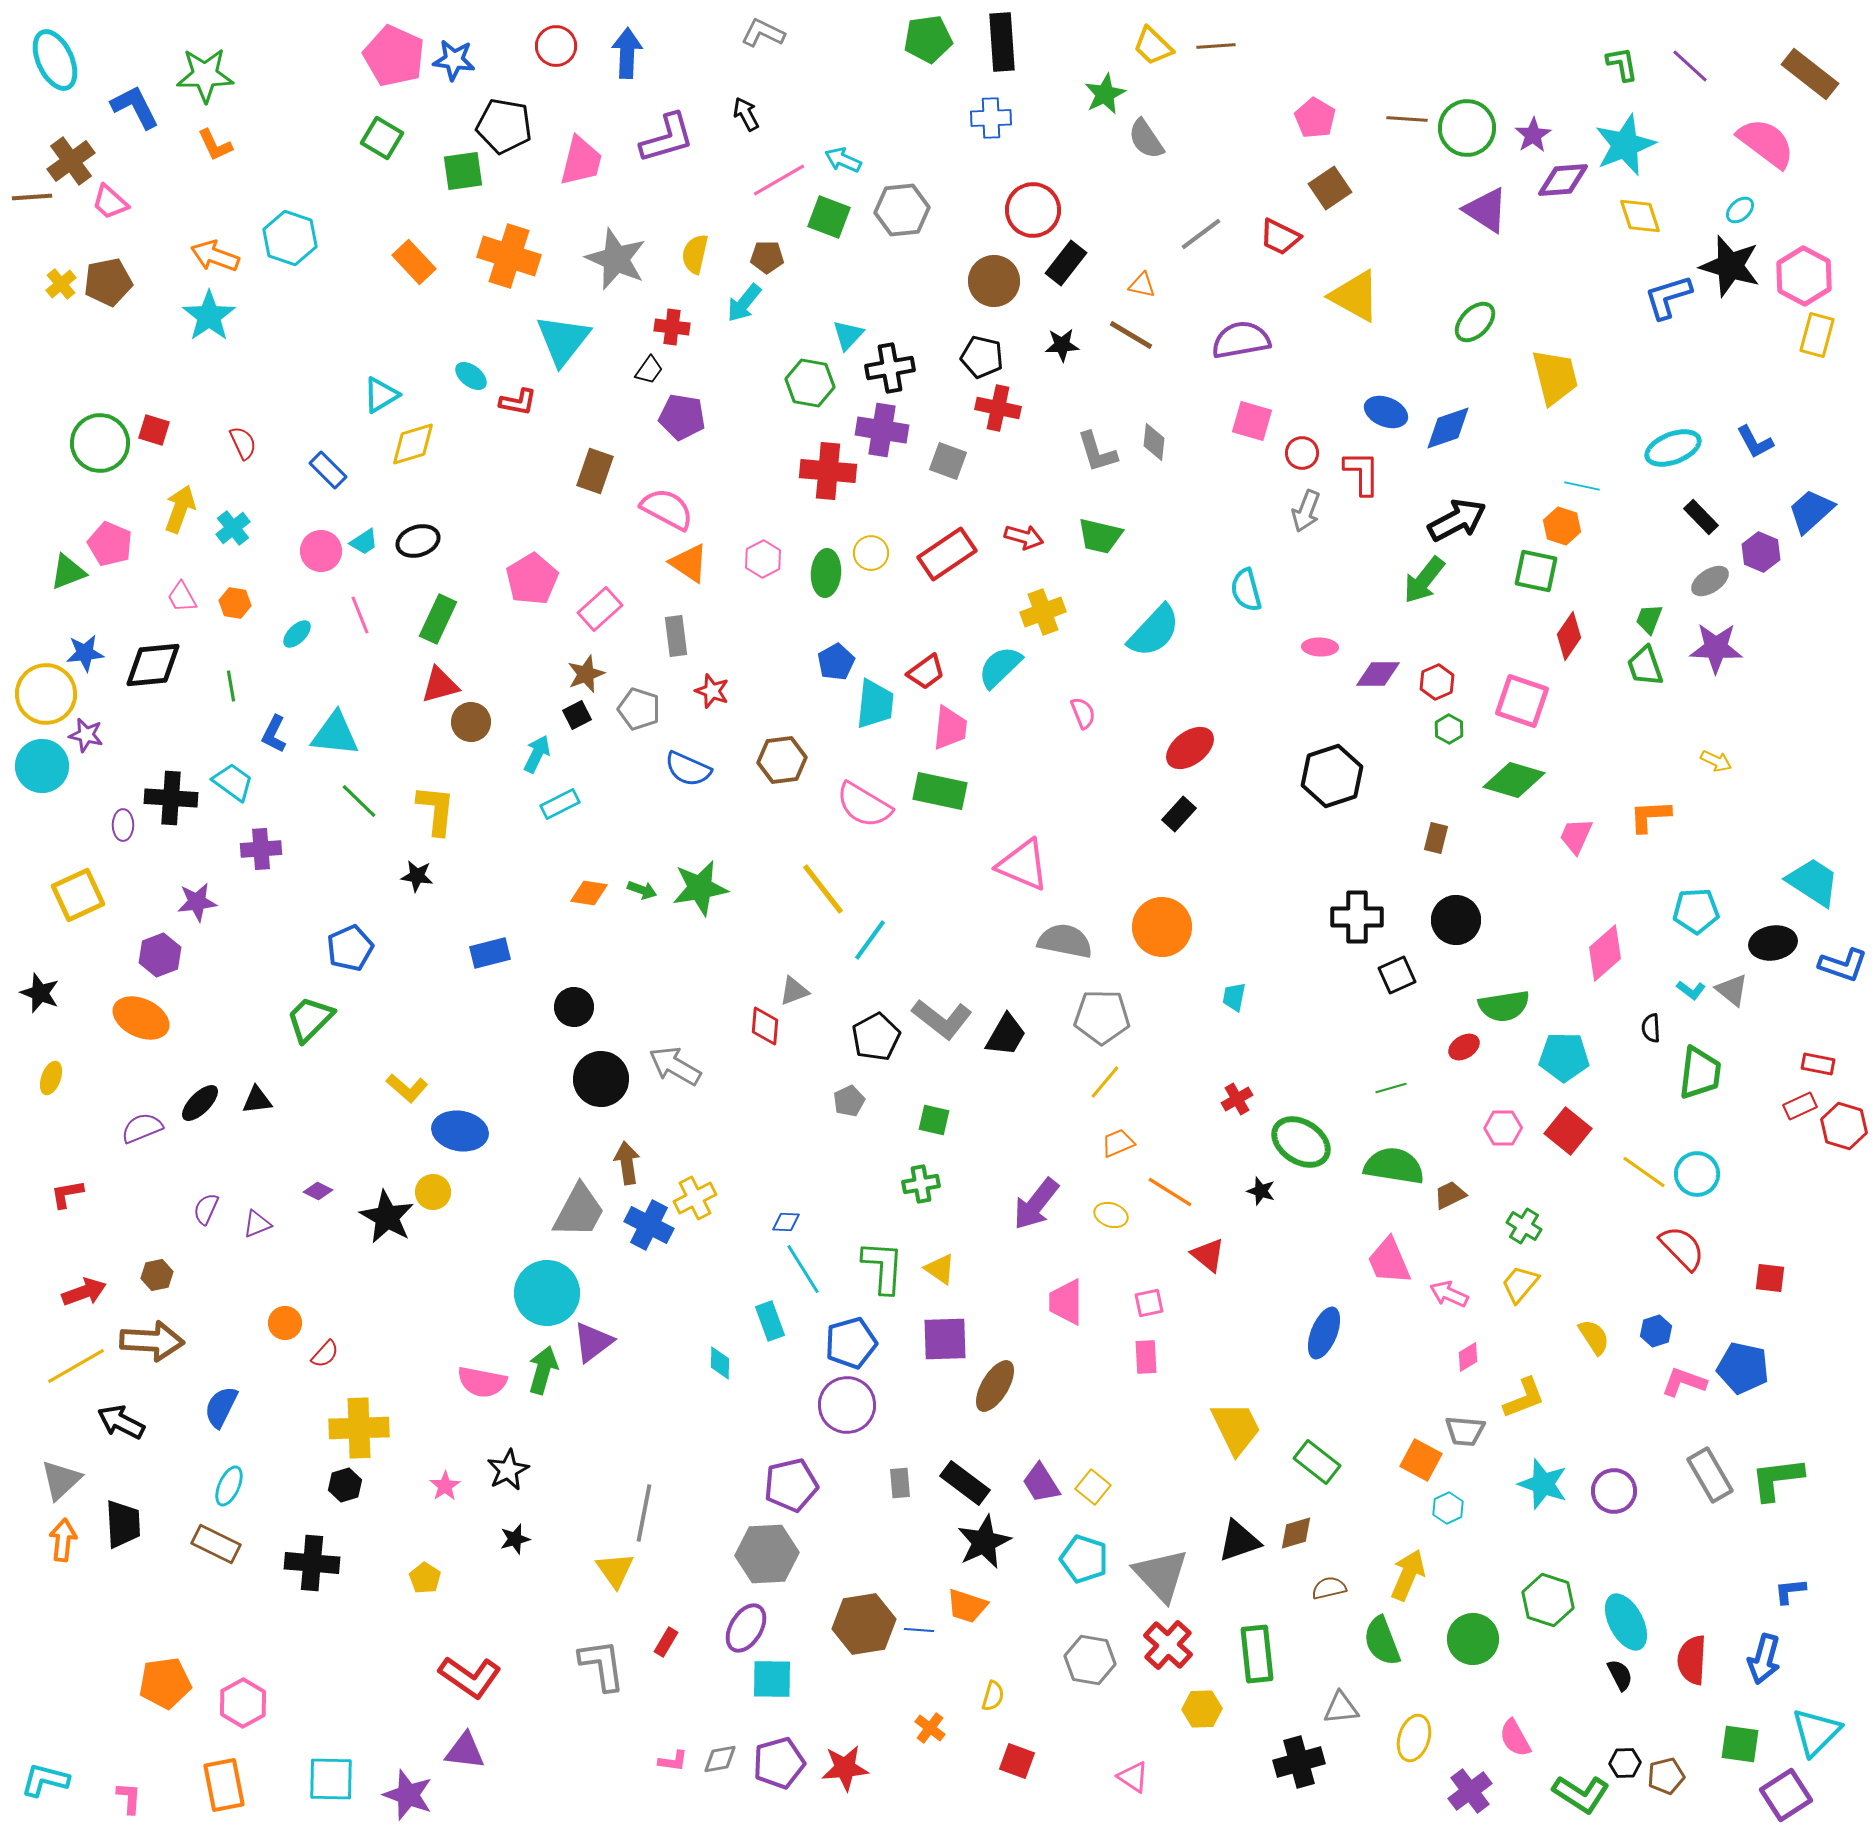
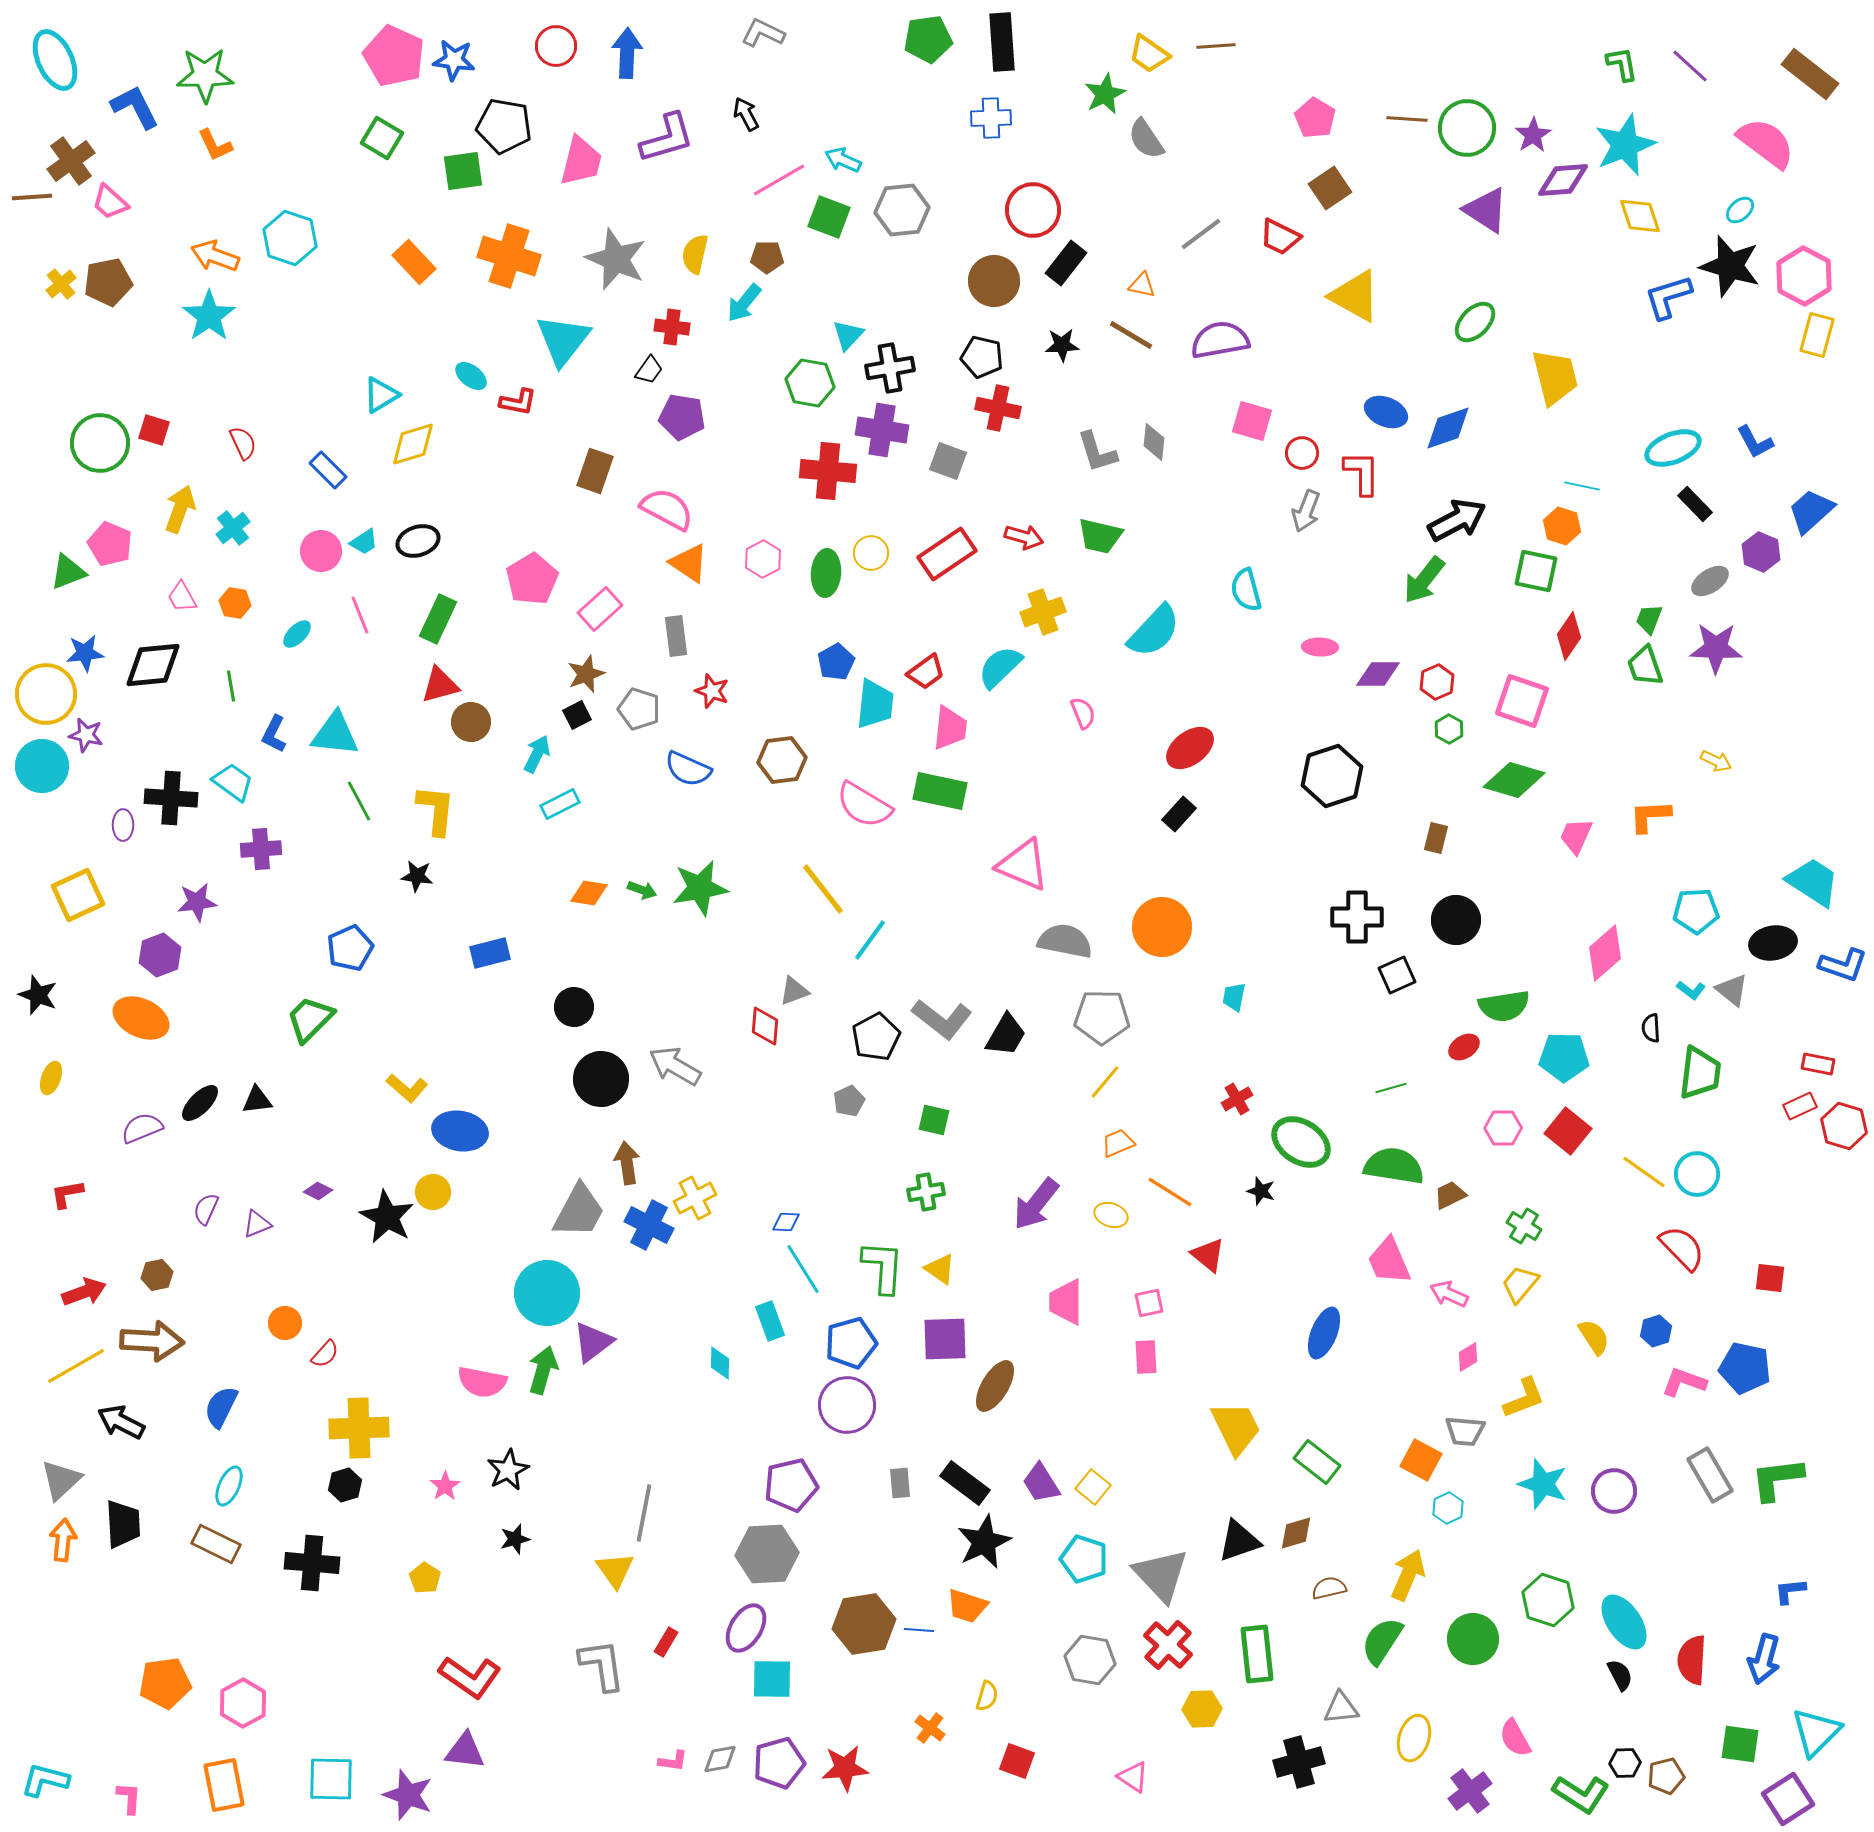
yellow trapezoid at (1153, 46): moved 4 px left, 8 px down; rotated 9 degrees counterclockwise
purple semicircle at (1241, 340): moved 21 px left
black rectangle at (1701, 517): moved 6 px left, 13 px up
green line at (359, 801): rotated 18 degrees clockwise
black star at (40, 993): moved 2 px left, 2 px down
green cross at (921, 1184): moved 5 px right, 8 px down
blue pentagon at (1743, 1368): moved 2 px right
cyan ellipse at (1626, 1622): moved 2 px left; rotated 6 degrees counterclockwise
green semicircle at (1382, 1641): rotated 54 degrees clockwise
yellow semicircle at (993, 1696): moved 6 px left
purple square at (1786, 1795): moved 2 px right, 4 px down
